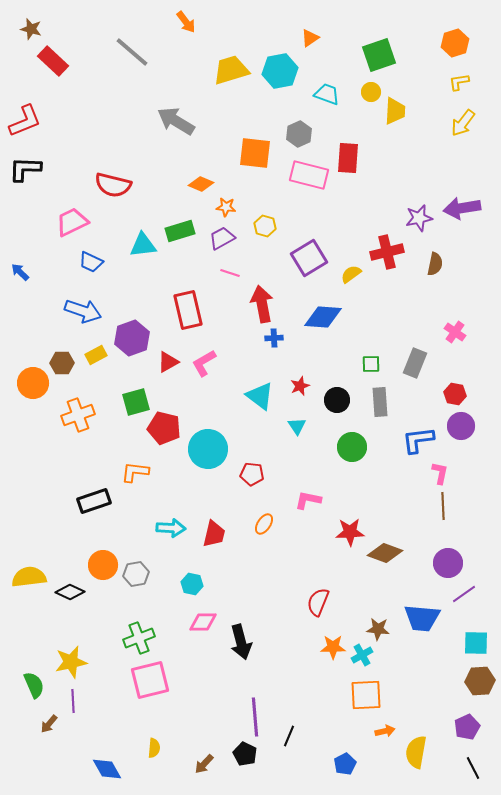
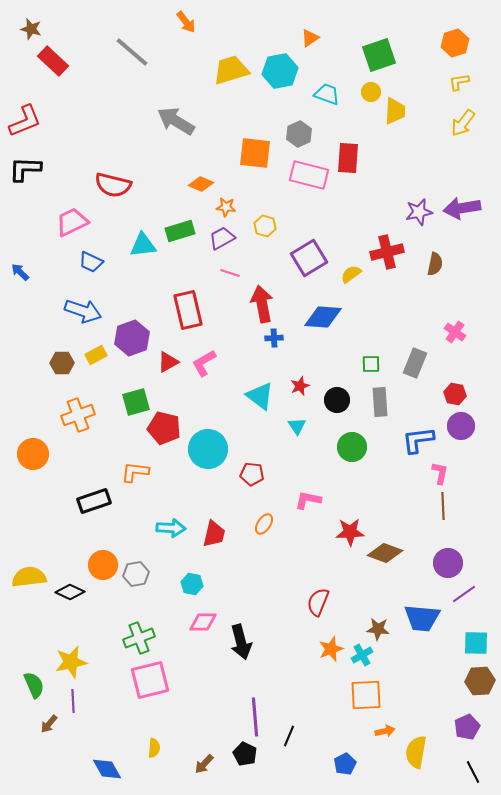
purple star at (419, 218): moved 6 px up
orange circle at (33, 383): moved 71 px down
orange star at (333, 647): moved 2 px left, 2 px down; rotated 20 degrees counterclockwise
black line at (473, 768): moved 4 px down
